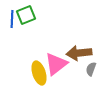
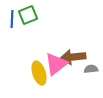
green square: moved 2 px right
brown arrow: moved 6 px left, 4 px down
gray semicircle: rotated 64 degrees clockwise
